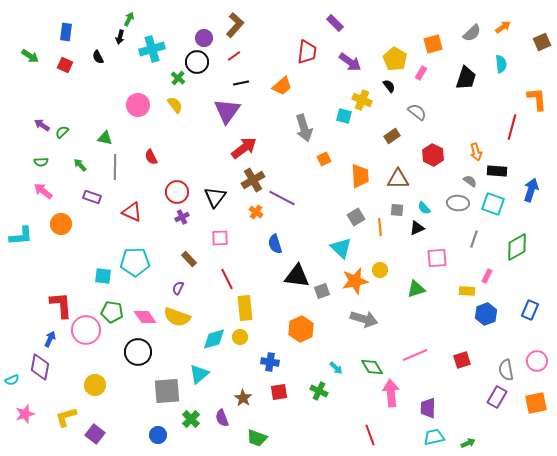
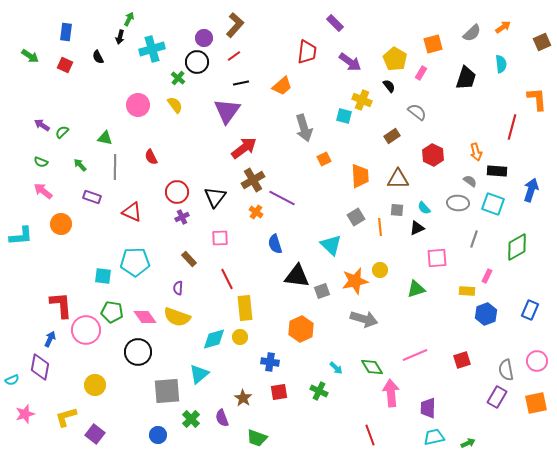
green semicircle at (41, 162): rotated 24 degrees clockwise
cyan triangle at (341, 248): moved 10 px left, 3 px up
purple semicircle at (178, 288): rotated 24 degrees counterclockwise
